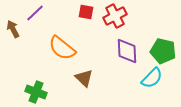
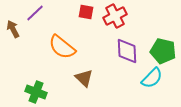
orange semicircle: moved 1 px up
